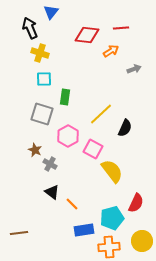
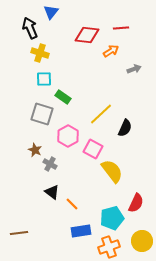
green rectangle: moved 2 px left; rotated 63 degrees counterclockwise
blue rectangle: moved 3 px left, 1 px down
orange cross: rotated 15 degrees counterclockwise
